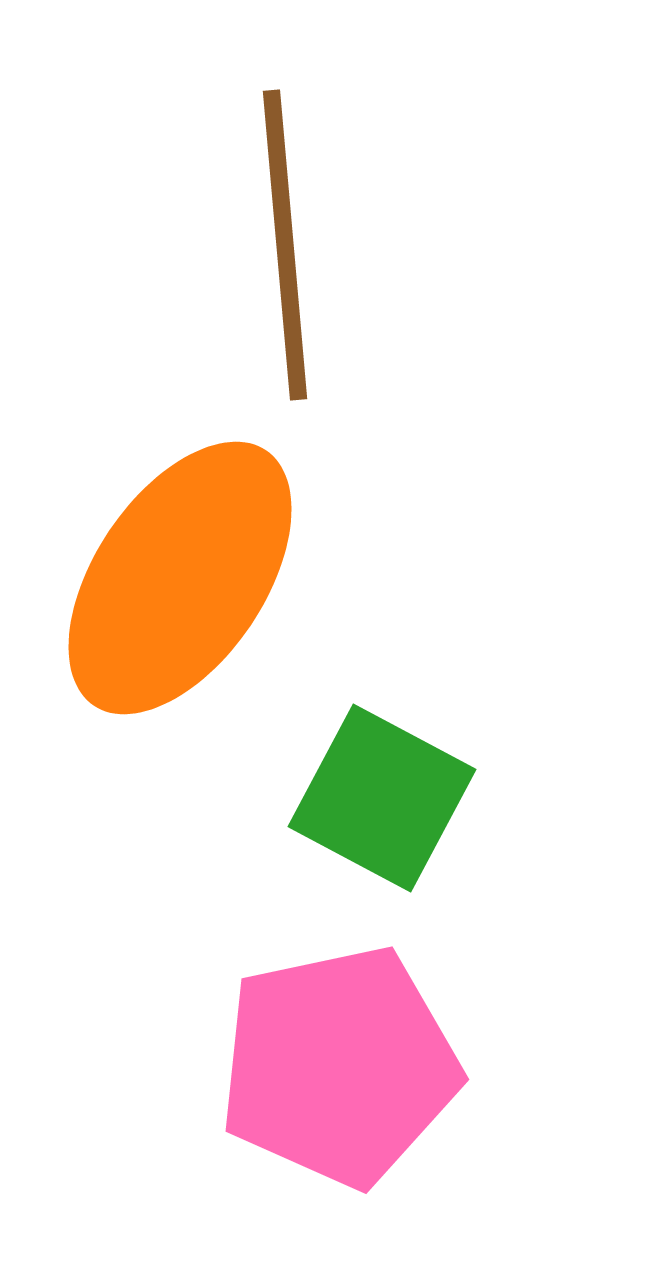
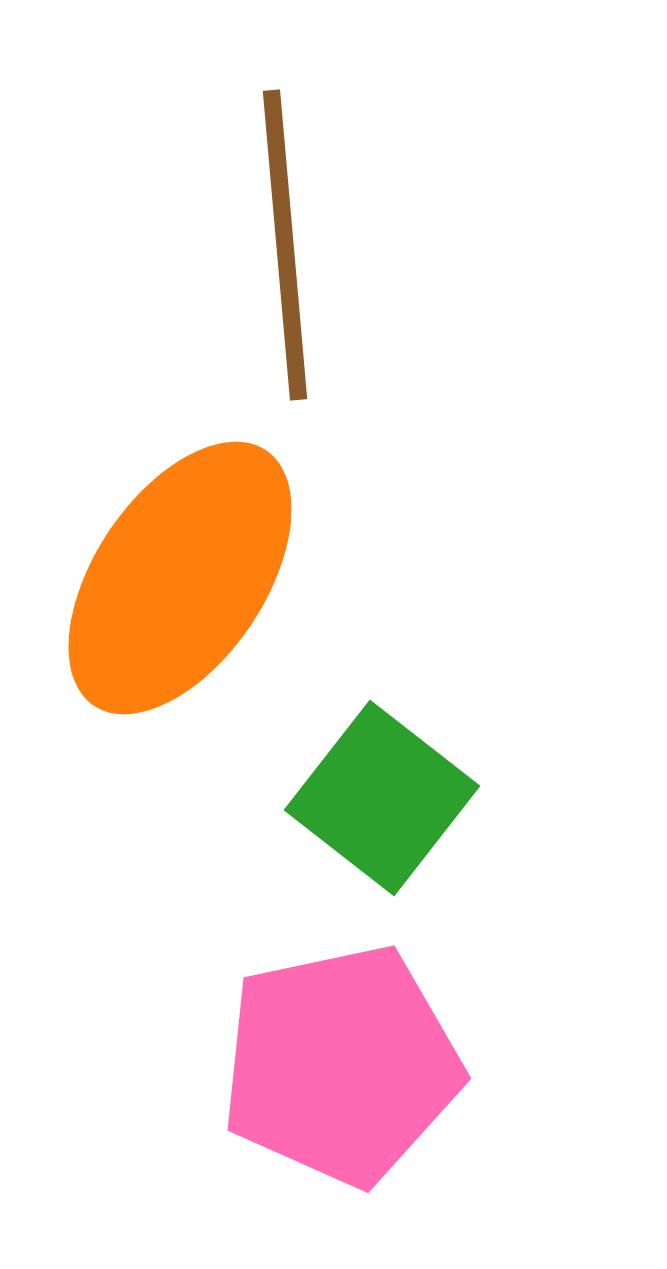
green square: rotated 10 degrees clockwise
pink pentagon: moved 2 px right, 1 px up
